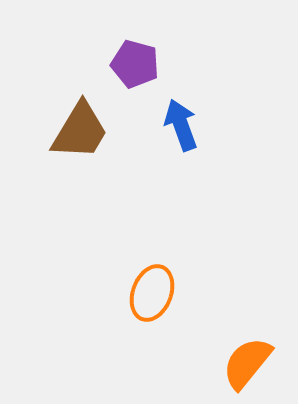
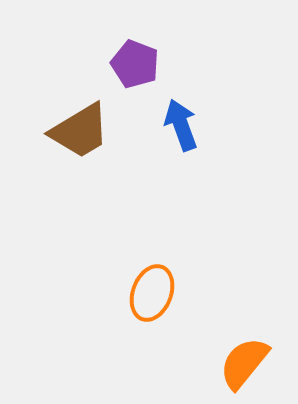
purple pentagon: rotated 6 degrees clockwise
brown trapezoid: rotated 28 degrees clockwise
orange semicircle: moved 3 px left
